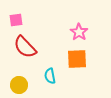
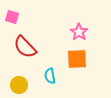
pink square: moved 4 px left, 3 px up; rotated 24 degrees clockwise
